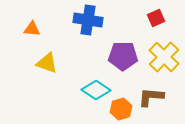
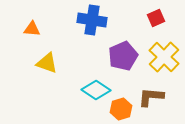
blue cross: moved 4 px right
purple pentagon: rotated 24 degrees counterclockwise
